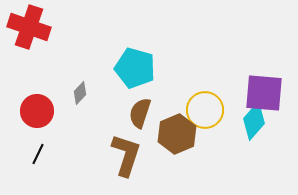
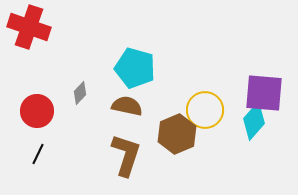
brown semicircle: moved 13 px left, 7 px up; rotated 84 degrees clockwise
